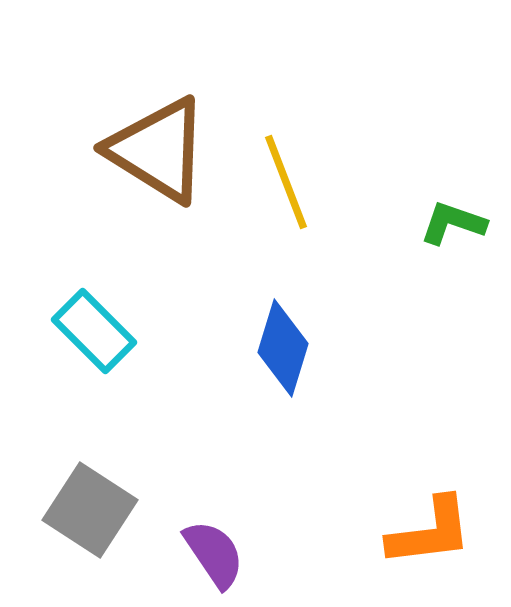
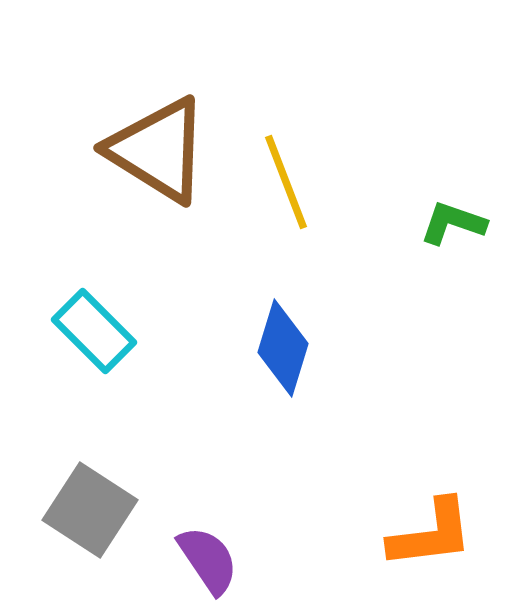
orange L-shape: moved 1 px right, 2 px down
purple semicircle: moved 6 px left, 6 px down
